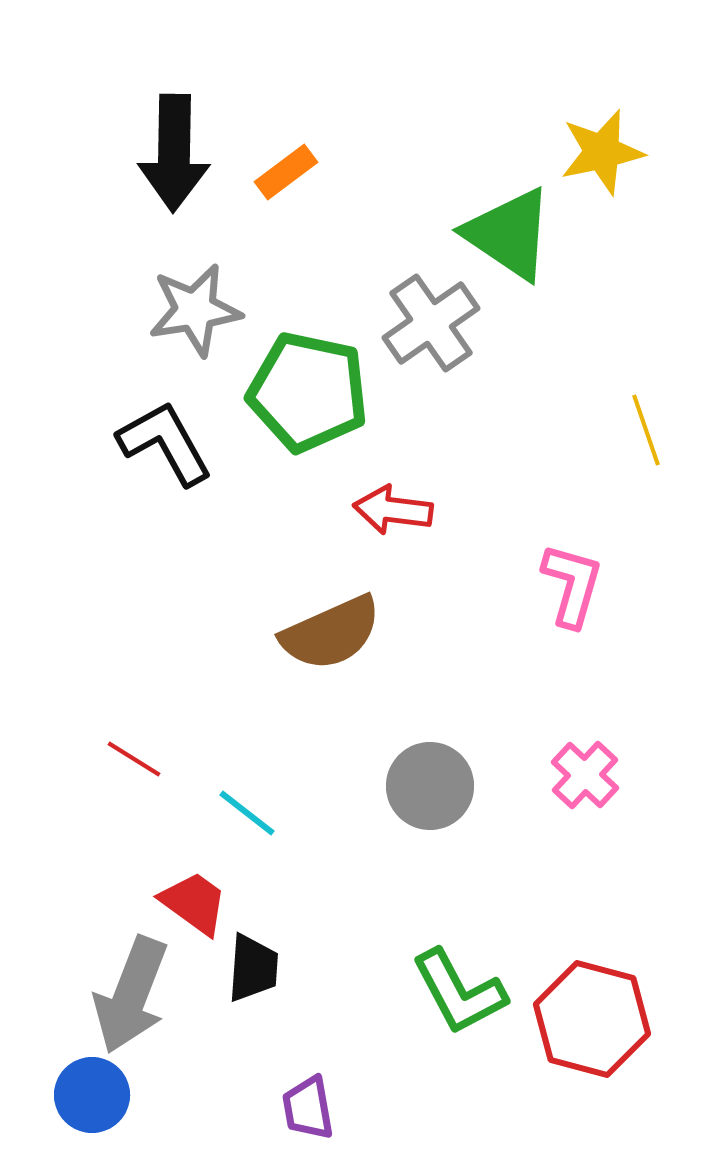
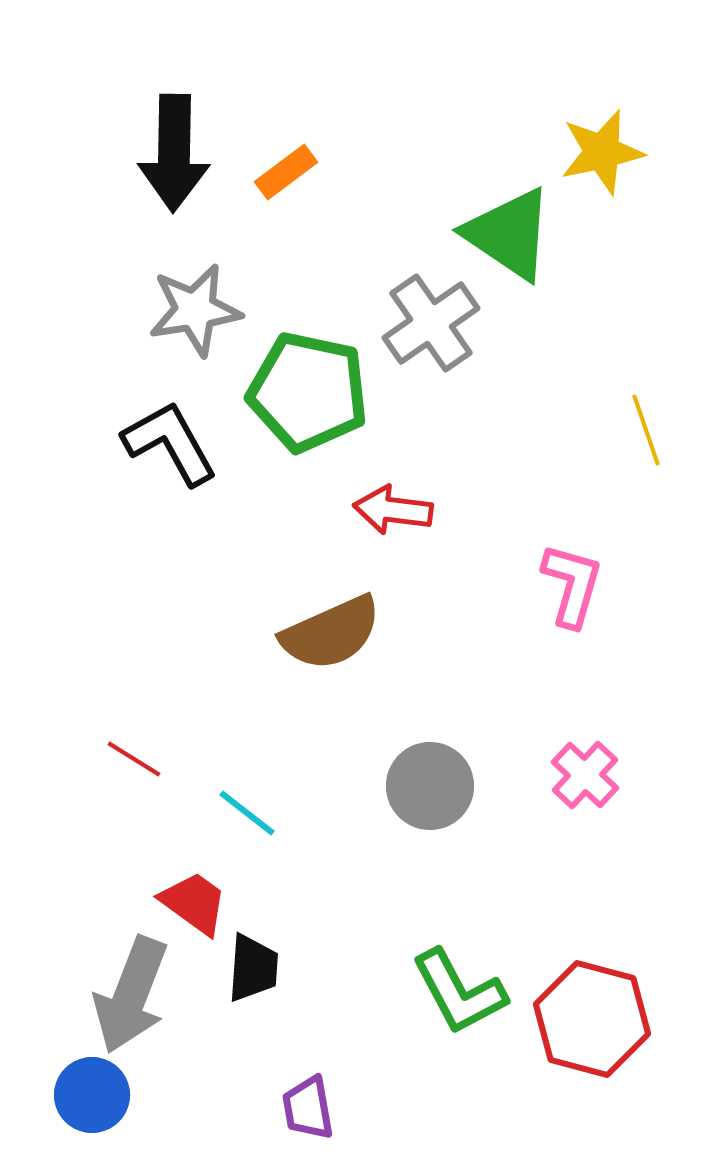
black L-shape: moved 5 px right
